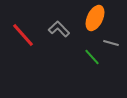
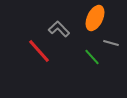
red line: moved 16 px right, 16 px down
